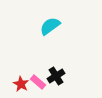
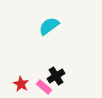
cyan semicircle: moved 1 px left
pink rectangle: moved 6 px right, 5 px down
